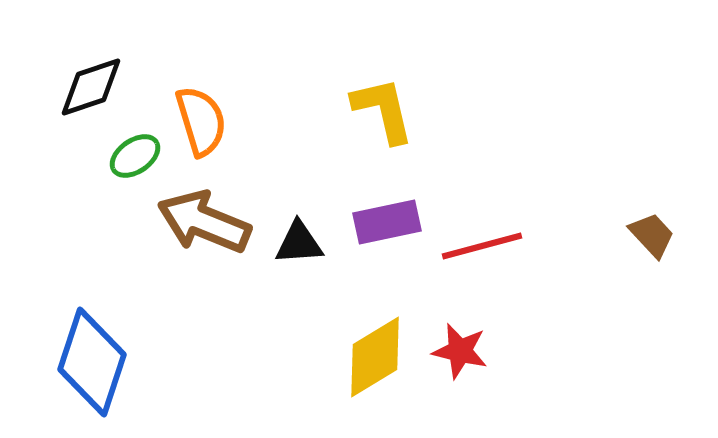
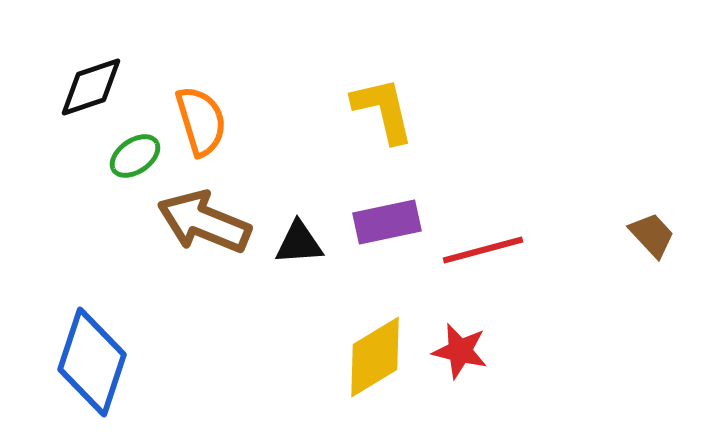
red line: moved 1 px right, 4 px down
